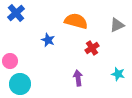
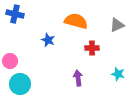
blue cross: moved 1 px left, 1 px down; rotated 36 degrees counterclockwise
red cross: rotated 32 degrees clockwise
